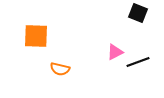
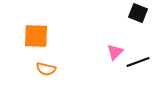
pink triangle: rotated 18 degrees counterclockwise
orange semicircle: moved 14 px left
